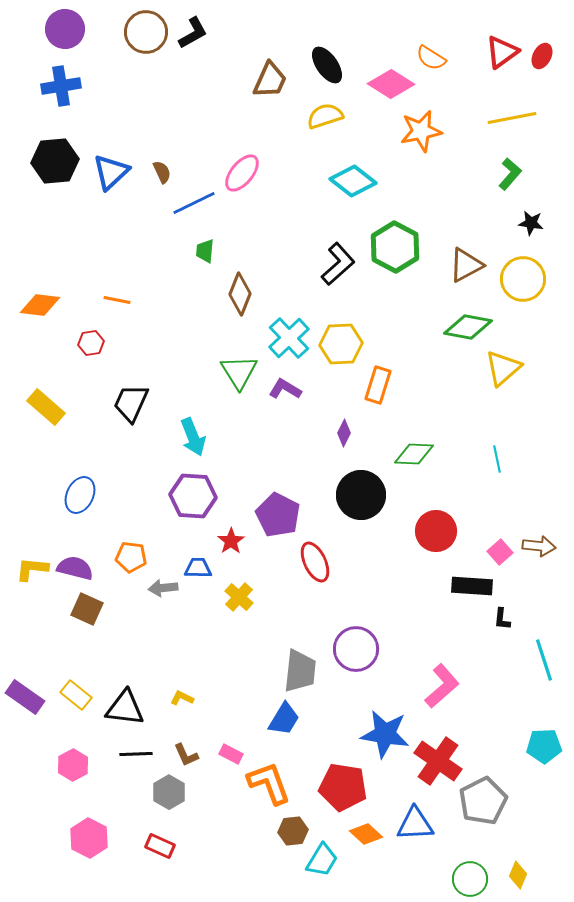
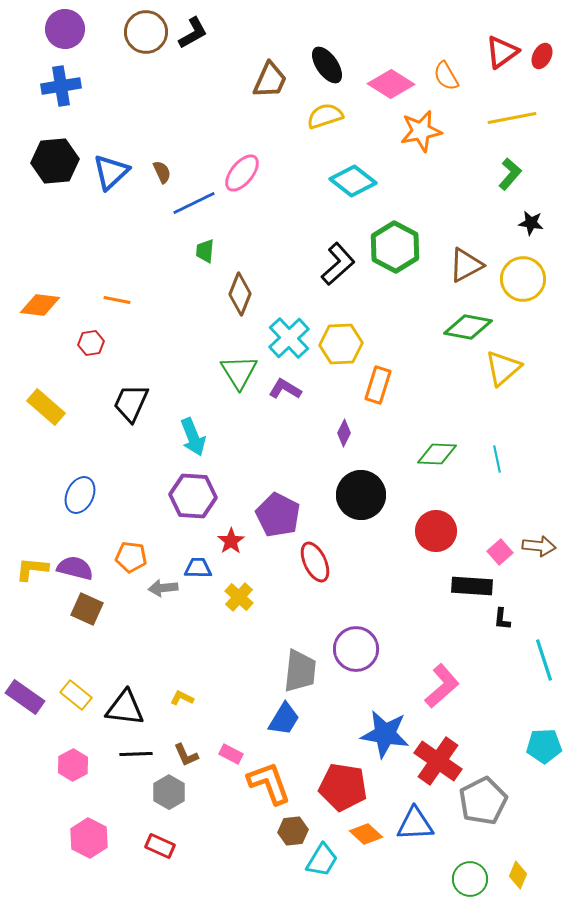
orange semicircle at (431, 58): moved 15 px right, 18 px down; rotated 28 degrees clockwise
green diamond at (414, 454): moved 23 px right
